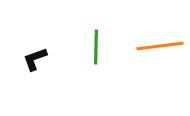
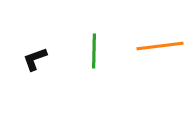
green line: moved 2 px left, 4 px down
